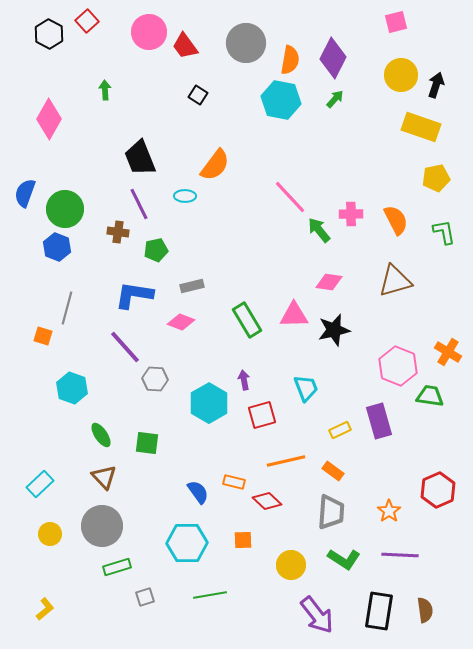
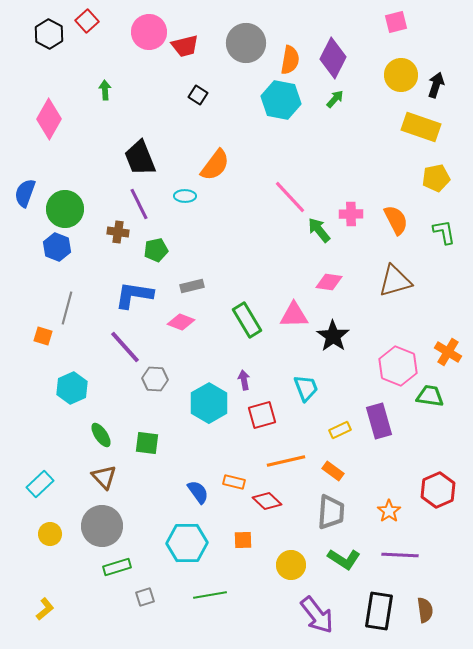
red trapezoid at (185, 46): rotated 68 degrees counterclockwise
black star at (334, 330): moved 1 px left, 6 px down; rotated 24 degrees counterclockwise
cyan hexagon at (72, 388): rotated 16 degrees clockwise
